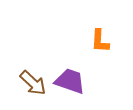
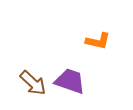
orange L-shape: moved 2 px left; rotated 80 degrees counterclockwise
